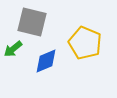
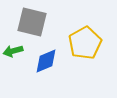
yellow pentagon: rotated 20 degrees clockwise
green arrow: moved 2 px down; rotated 24 degrees clockwise
